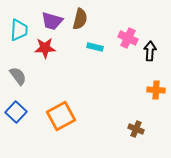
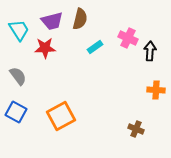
purple trapezoid: rotated 30 degrees counterclockwise
cyan trapezoid: rotated 35 degrees counterclockwise
cyan rectangle: rotated 49 degrees counterclockwise
blue square: rotated 15 degrees counterclockwise
